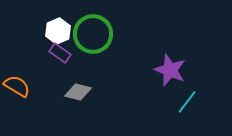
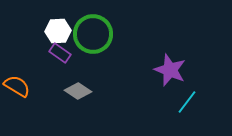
white hexagon: rotated 20 degrees clockwise
gray diamond: moved 1 px up; rotated 20 degrees clockwise
